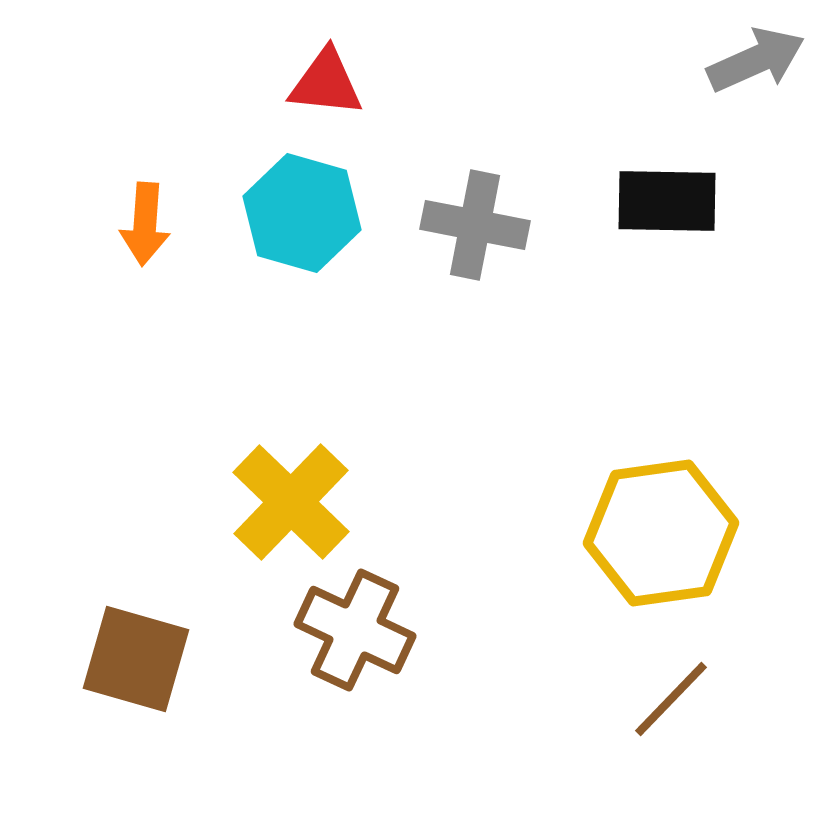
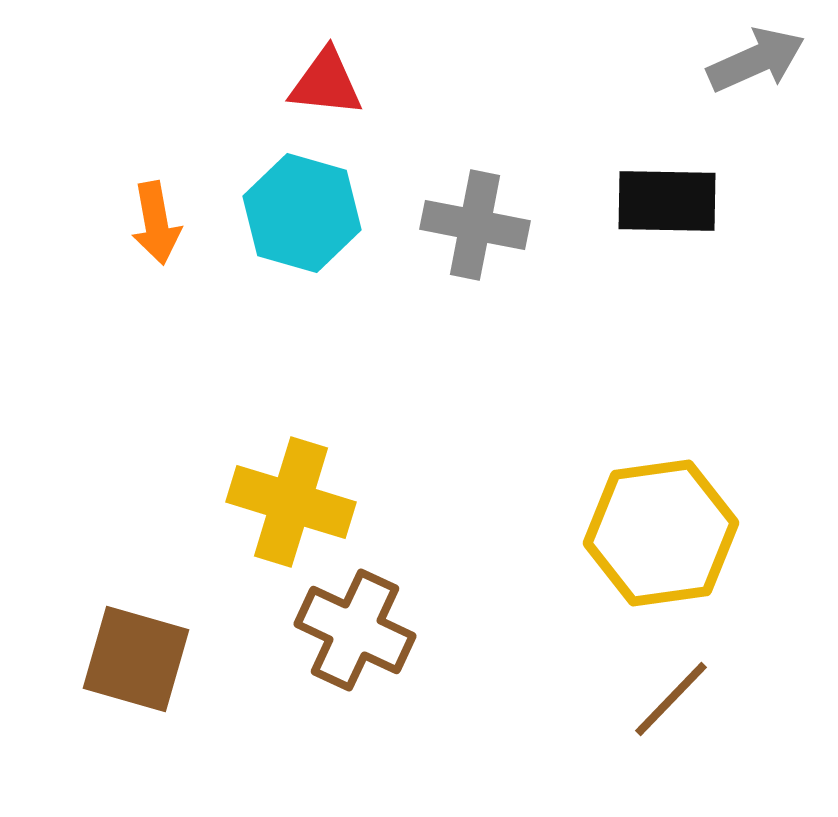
orange arrow: moved 11 px right, 1 px up; rotated 14 degrees counterclockwise
yellow cross: rotated 27 degrees counterclockwise
